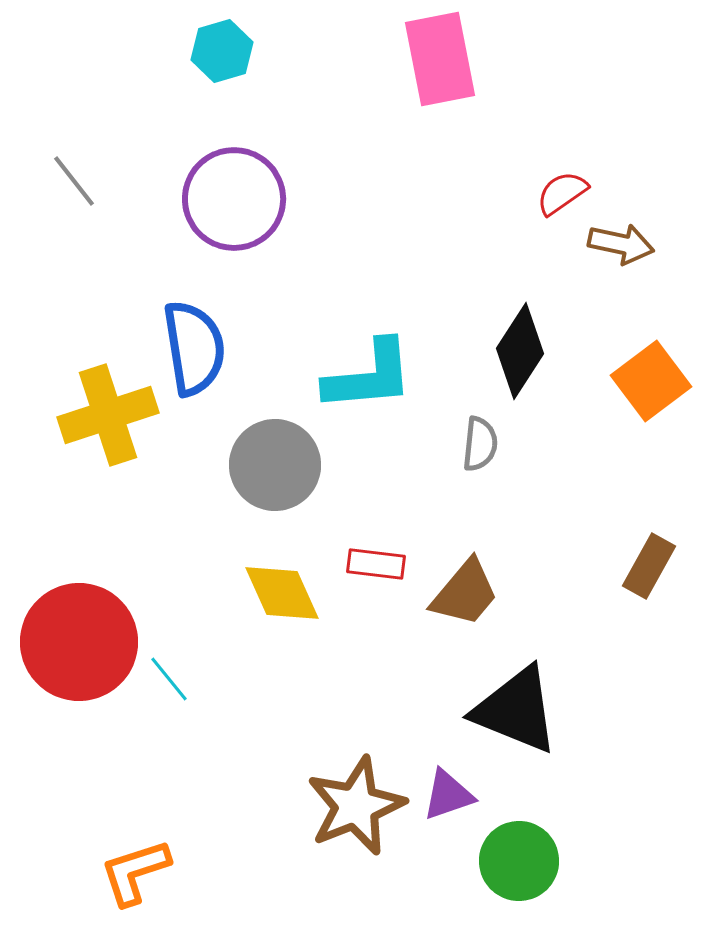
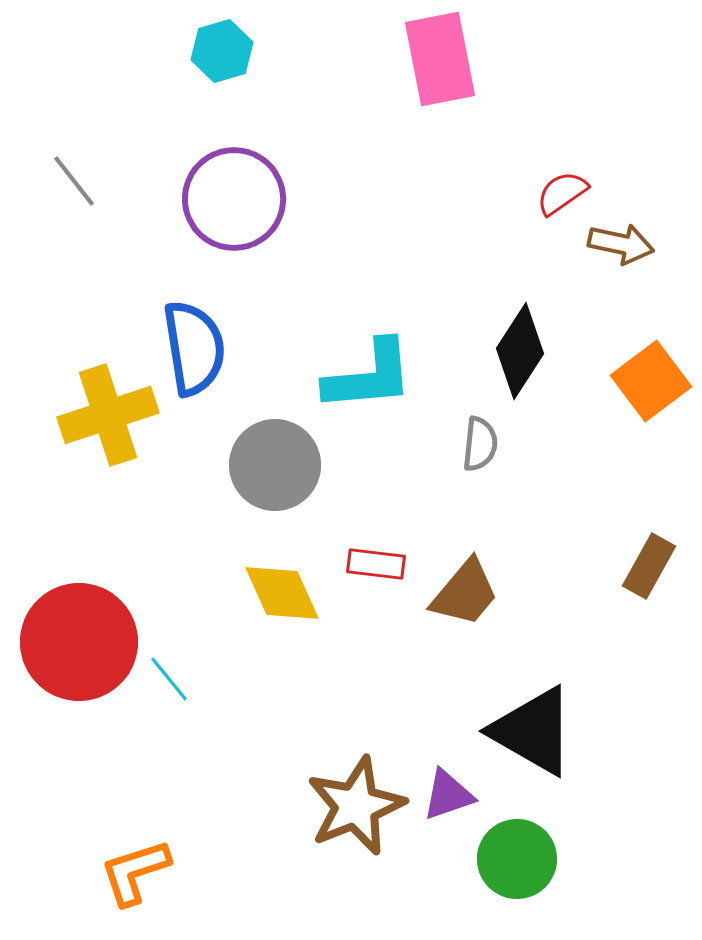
black triangle: moved 17 px right, 21 px down; rotated 8 degrees clockwise
green circle: moved 2 px left, 2 px up
